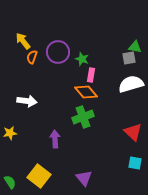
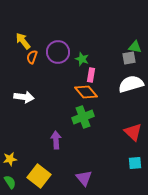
white arrow: moved 3 px left, 4 px up
yellow star: moved 26 px down
purple arrow: moved 1 px right, 1 px down
cyan square: rotated 16 degrees counterclockwise
